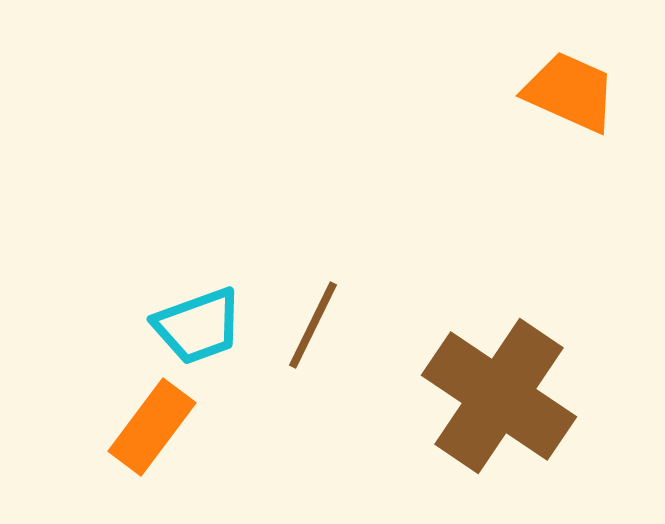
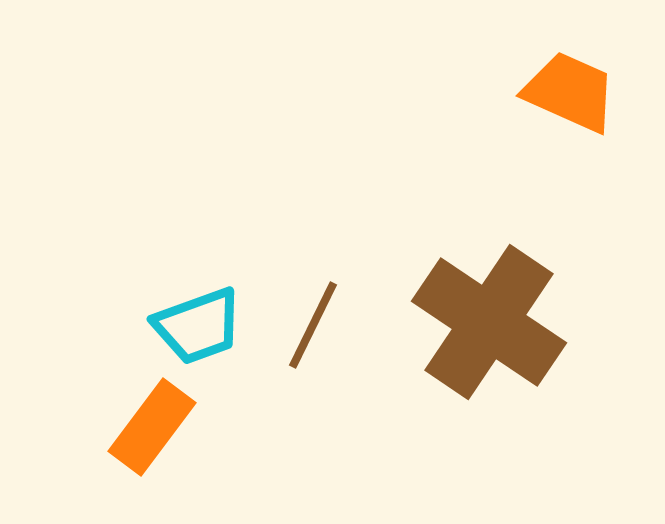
brown cross: moved 10 px left, 74 px up
